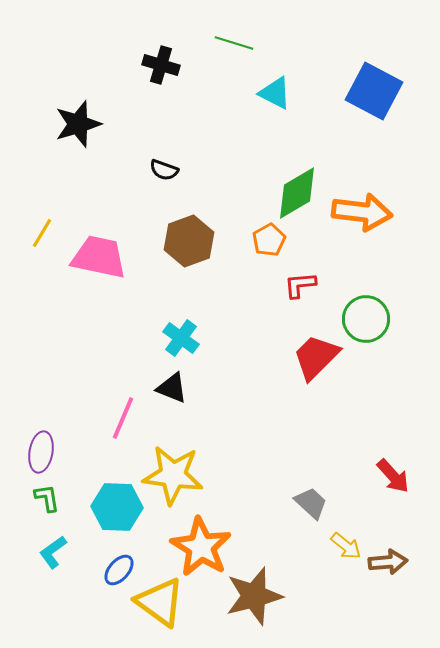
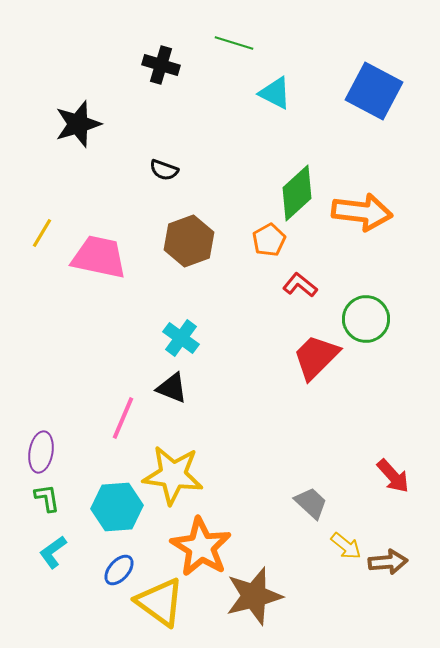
green diamond: rotated 12 degrees counterclockwise
red L-shape: rotated 44 degrees clockwise
cyan hexagon: rotated 6 degrees counterclockwise
